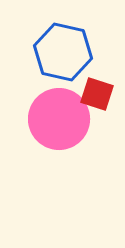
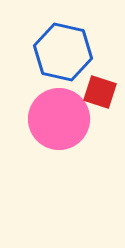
red square: moved 3 px right, 2 px up
